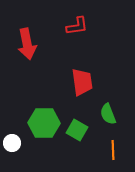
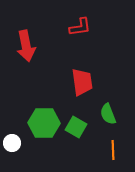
red L-shape: moved 3 px right, 1 px down
red arrow: moved 1 px left, 2 px down
green square: moved 1 px left, 3 px up
